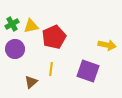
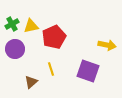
yellow line: rotated 24 degrees counterclockwise
